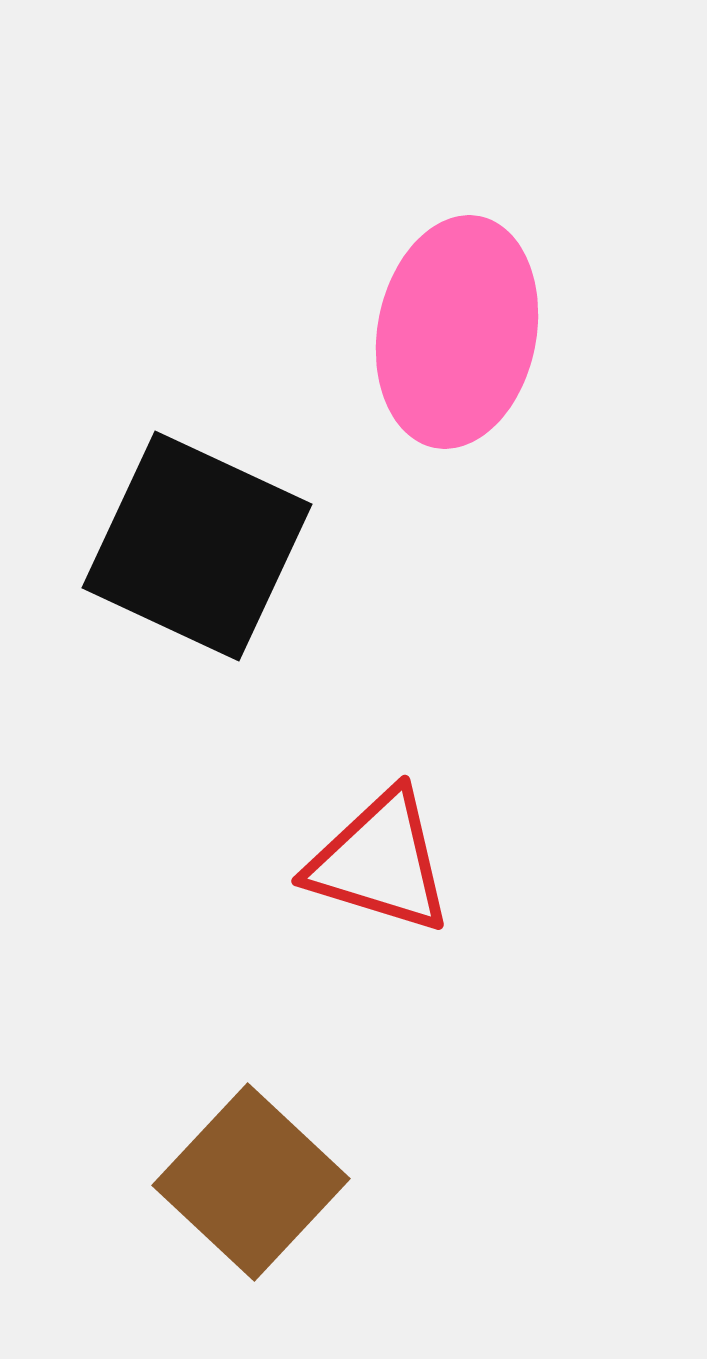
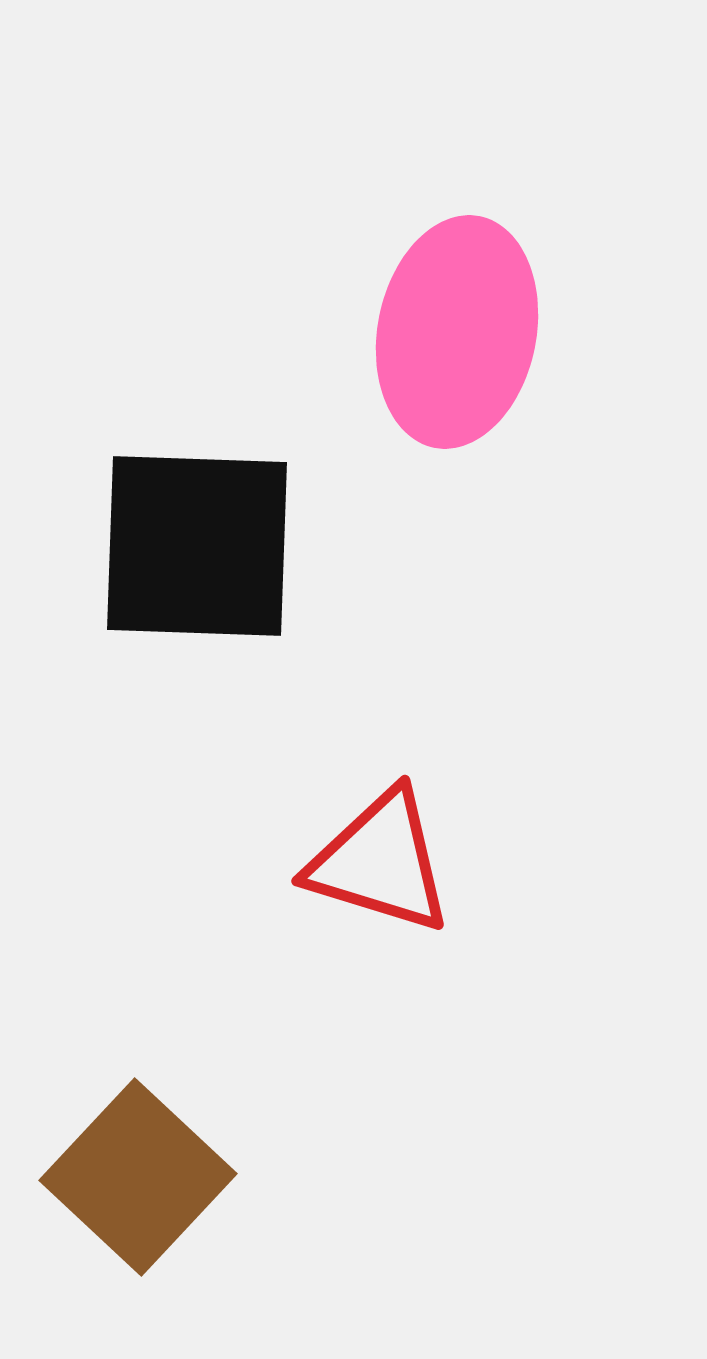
black square: rotated 23 degrees counterclockwise
brown square: moved 113 px left, 5 px up
